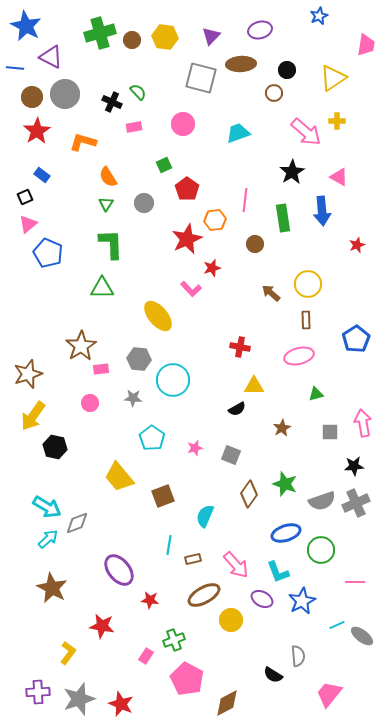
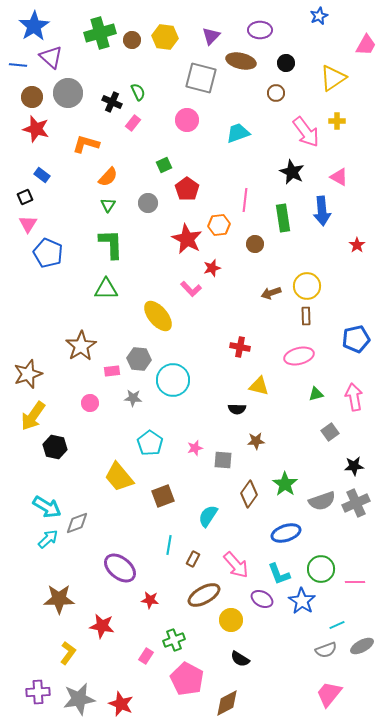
blue star at (26, 26): moved 8 px right; rotated 12 degrees clockwise
purple ellipse at (260, 30): rotated 15 degrees clockwise
pink trapezoid at (366, 45): rotated 20 degrees clockwise
purple triangle at (51, 57): rotated 15 degrees clockwise
brown ellipse at (241, 64): moved 3 px up; rotated 16 degrees clockwise
blue line at (15, 68): moved 3 px right, 3 px up
black circle at (287, 70): moved 1 px left, 7 px up
green semicircle at (138, 92): rotated 18 degrees clockwise
brown circle at (274, 93): moved 2 px right
gray circle at (65, 94): moved 3 px right, 1 px up
pink circle at (183, 124): moved 4 px right, 4 px up
pink rectangle at (134, 127): moved 1 px left, 4 px up; rotated 42 degrees counterclockwise
red star at (37, 131): moved 1 px left, 2 px up; rotated 24 degrees counterclockwise
pink arrow at (306, 132): rotated 12 degrees clockwise
orange L-shape at (83, 142): moved 3 px right, 2 px down
black star at (292, 172): rotated 15 degrees counterclockwise
orange semicircle at (108, 177): rotated 105 degrees counterclockwise
gray circle at (144, 203): moved 4 px right
green triangle at (106, 204): moved 2 px right, 1 px down
orange hexagon at (215, 220): moved 4 px right, 5 px down
pink triangle at (28, 224): rotated 18 degrees counterclockwise
red star at (187, 239): rotated 20 degrees counterclockwise
red star at (357, 245): rotated 14 degrees counterclockwise
yellow circle at (308, 284): moved 1 px left, 2 px down
green triangle at (102, 288): moved 4 px right, 1 px down
brown arrow at (271, 293): rotated 60 degrees counterclockwise
brown rectangle at (306, 320): moved 4 px up
blue pentagon at (356, 339): rotated 20 degrees clockwise
pink rectangle at (101, 369): moved 11 px right, 2 px down
yellow triangle at (254, 386): moved 5 px right; rotated 15 degrees clockwise
black semicircle at (237, 409): rotated 30 degrees clockwise
pink arrow at (363, 423): moved 9 px left, 26 px up
brown star at (282, 428): moved 26 px left, 13 px down; rotated 24 degrees clockwise
gray square at (330, 432): rotated 36 degrees counterclockwise
cyan pentagon at (152, 438): moved 2 px left, 5 px down
gray square at (231, 455): moved 8 px left, 5 px down; rotated 18 degrees counterclockwise
green star at (285, 484): rotated 15 degrees clockwise
cyan semicircle at (205, 516): moved 3 px right; rotated 10 degrees clockwise
green circle at (321, 550): moved 19 px down
brown rectangle at (193, 559): rotated 49 degrees counterclockwise
purple ellipse at (119, 570): moved 1 px right, 2 px up; rotated 12 degrees counterclockwise
cyan L-shape at (278, 572): moved 1 px right, 2 px down
brown star at (52, 588): moved 7 px right, 11 px down; rotated 28 degrees counterclockwise
blue star at (302, 601): rotated 12 degrees counterclockwise
gray ellipse at (362, 636): moved 10 px down; rotated 65 degrees counterclockwise
gray semicircle at (298, 656): moved 28 px right, 6 px up; rotated 75 degrees clockwise
black semicircle at (273, 675): moved 33 px left, 16 px up
gray star at (79, 699): rotated 8 degrees clockwise
